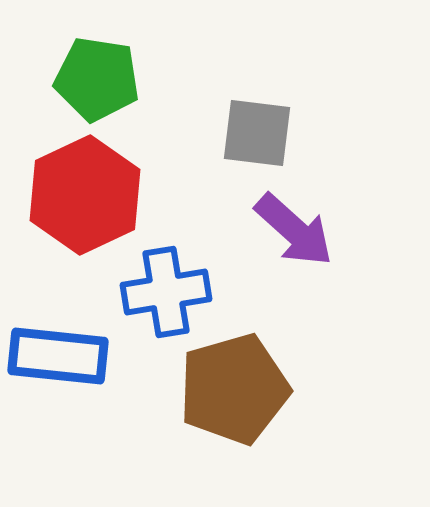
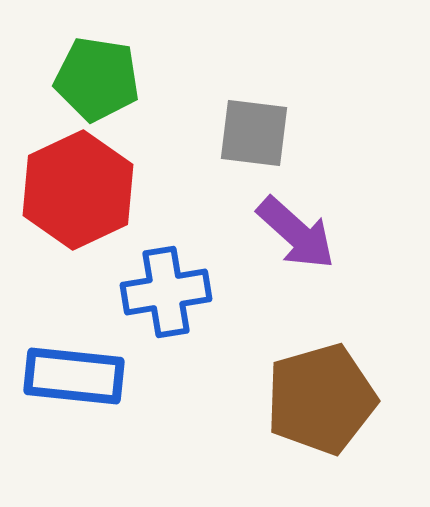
gray square: moved 3 px left
red hexagon: moved 7 px left, 5 px up
purple arrow: moved 2 px right, 3 px down
blue rectangle: moved 16 px right, 20 px down
brown pentagon: moved 87 px right, 10 px down
